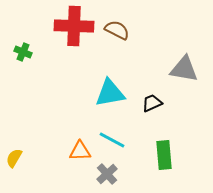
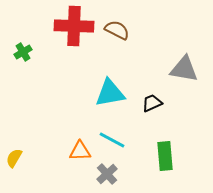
green cross: rotated 36 degrees clockwise
green rectangle: moved 1 px right, 1 px down
